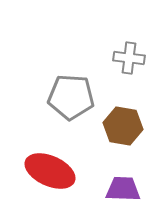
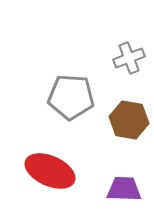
gray cross: rotated 28 degrees counterclockwise
brown hexagon: moved 6 px right, 6 px up
purple trapezoid: moved 1 px right
